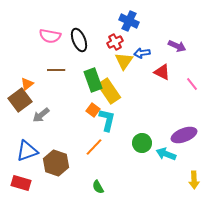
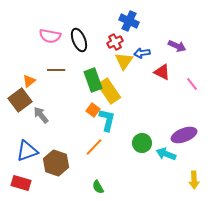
orange triangle: moved 2 px right, 3 px up
gray arrow: rotated 90 degrees clockwise
